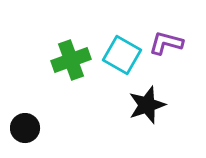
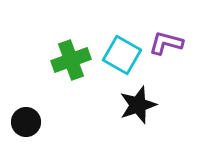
black star: moved 9 px left
black circle: moved 1 px right, 6 px up
